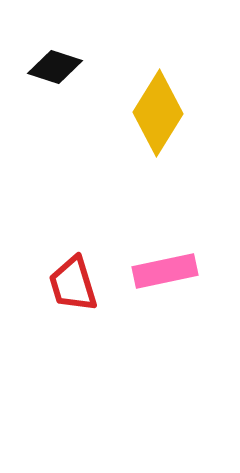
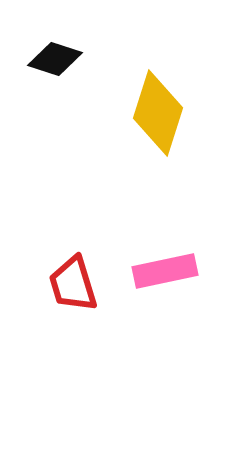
black diamond: moved 8 px up
yellow diamond: rotated 14 degrees counterclockwise
